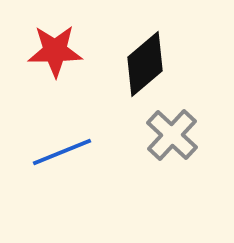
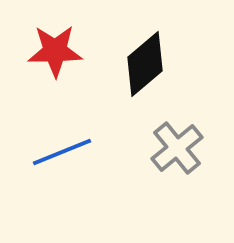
gray cross: moved 5 px right, 13 px down; rotated 8 degrees clockwise
